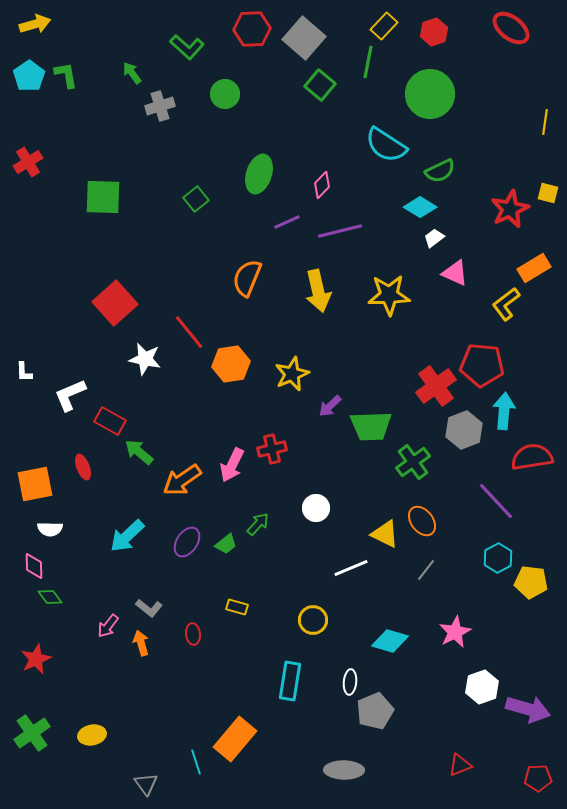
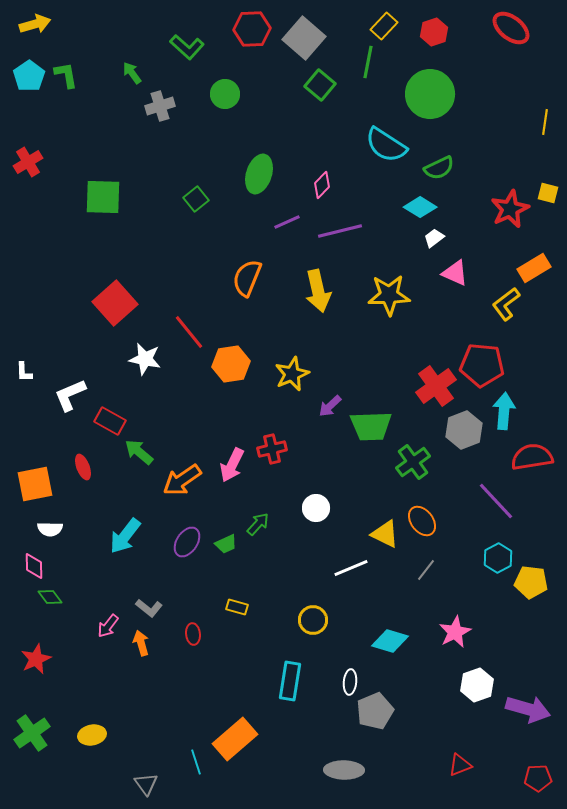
green semicircle at (440, 171): moved 1 px left, 3 px up
cyan arrow at (127, 536): moved 2 px left; rotated 9 degrees counterclockwise
green trapezoid at (226, 544): rotated 15 degrees clockwise
white hexagon at (482, 687): moved 5 px left, 2 px up
orange rectangle at (235, 739): rotated 9 degrees clockwise
